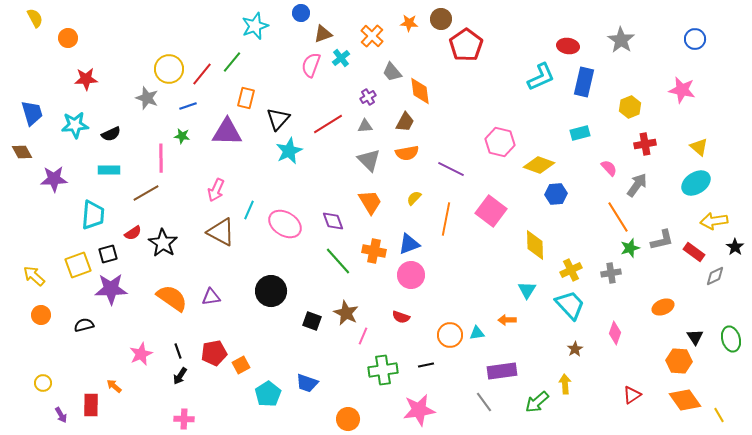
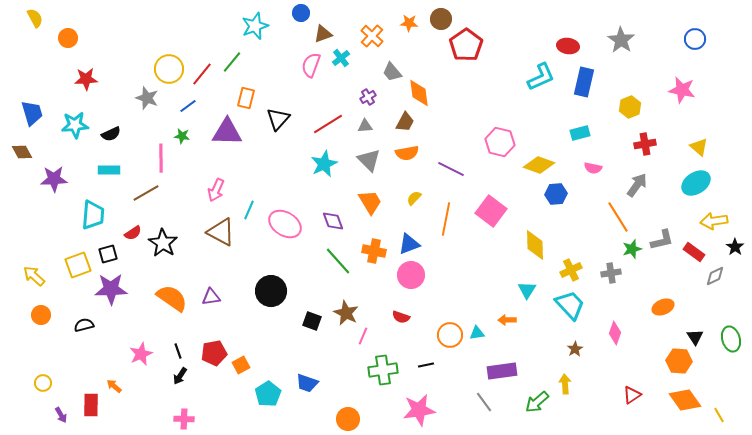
orange diamond at (420, 91): moved 1 px left, 2 px down
blue line at (188, 106): rotated 18 degrees counterclockwise
cyan star at (289, 151): moved 35 px right, 13 px down
pink semicircle at (609, 168): moved 16 px left; rotated 144 degrees clockwise
green star at (630, 248): moved 2 px right, 1 px down
